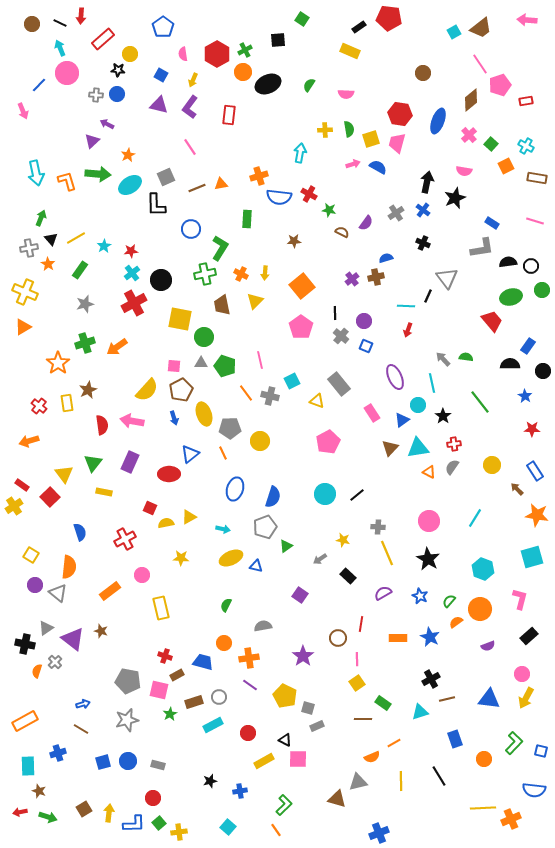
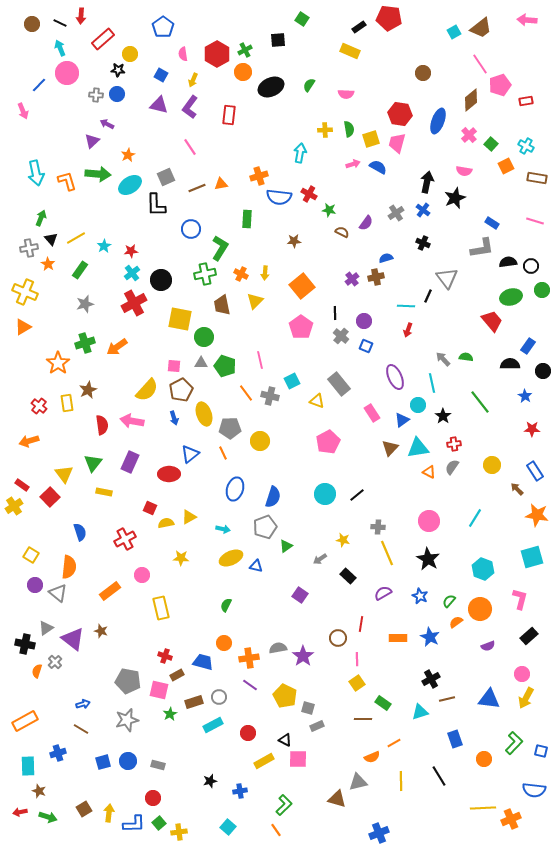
black ellipse at (268, 84): moved 3 px right, 3 px down
gray semicircle at (263, 626): moved 15 px right, 22 px down
